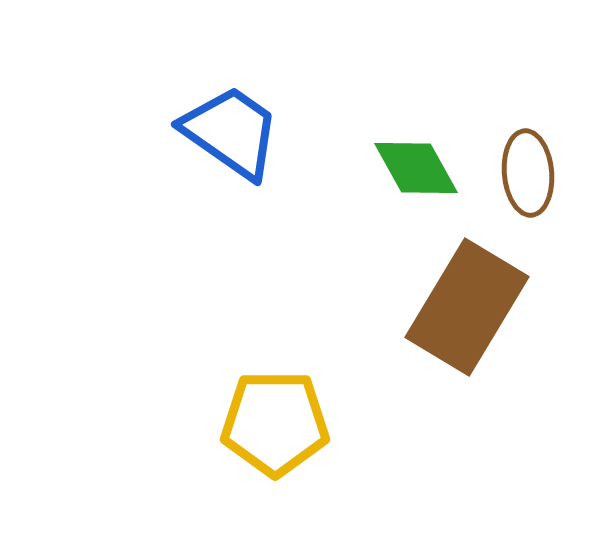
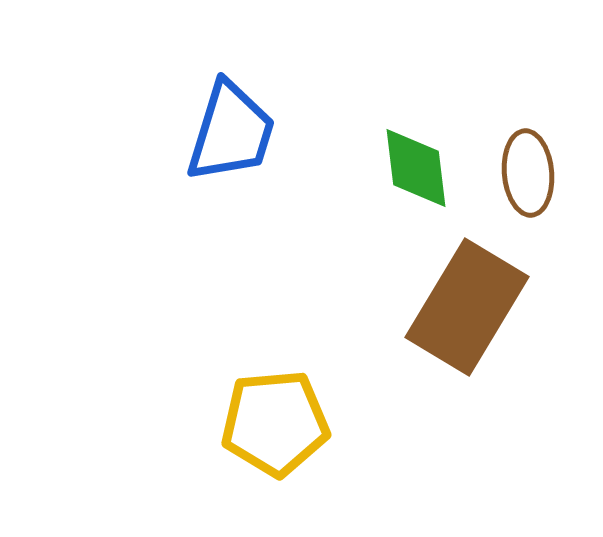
blue trapezoid: rotated 72 degrees clockwise
green diamond: rotated 22 degrees clockwise
yellow pentagon: rotated 5 degrees counterclockwise
